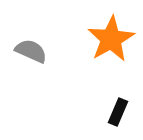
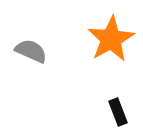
black rectangle: rotated 44 degrees counterclockwise
